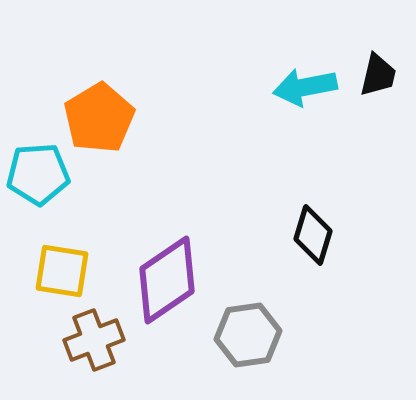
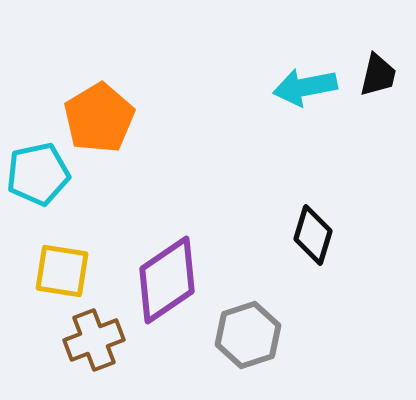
cyan pentagon: rotated 8 degrees counterclockwise
gray hexagon: rotated 10 degrees counterclockwise
